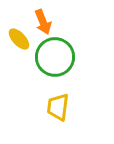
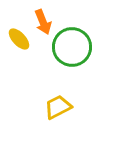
green circle: moved 17 px right, 10 px up
yellow trapezoid: rotated 56 degrees clockwise
